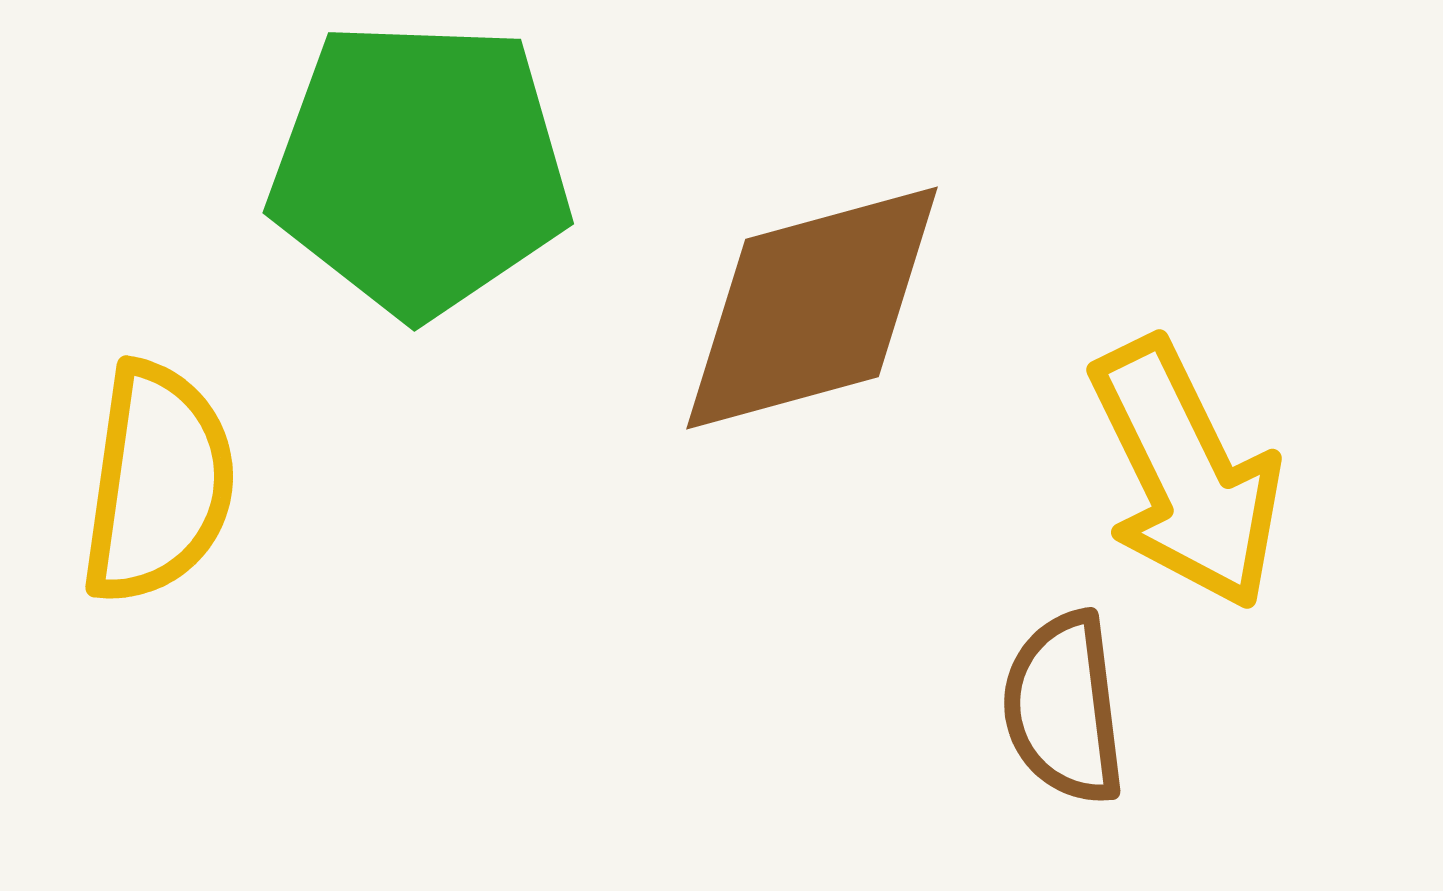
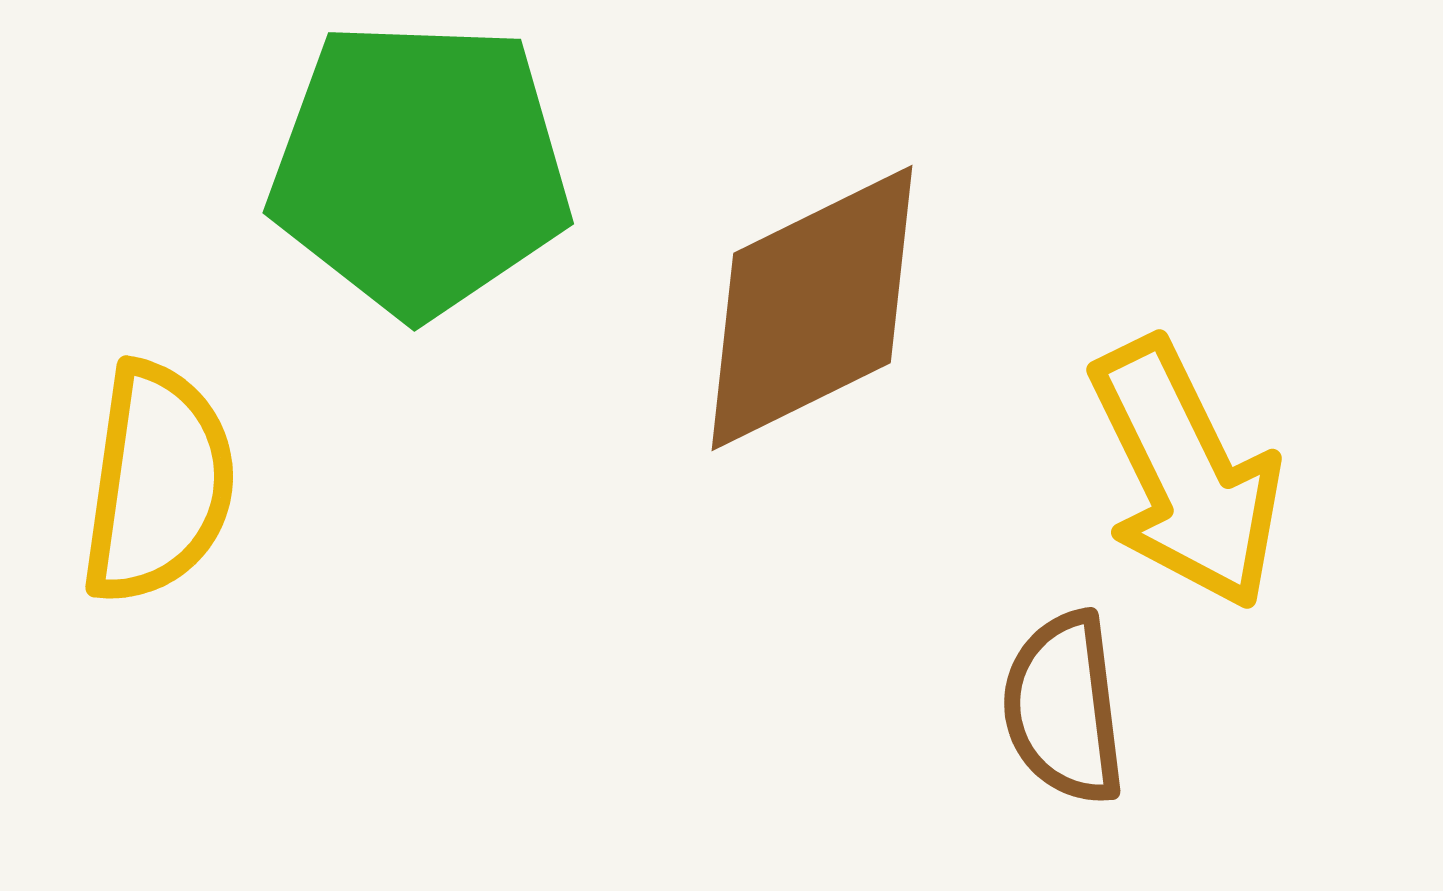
brown diamond: rotated 11 degrees counterclockwise
